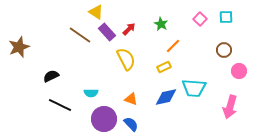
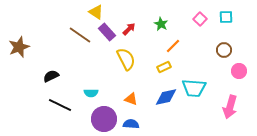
blue semicircle: rotated 42 degrees counterclockwise
